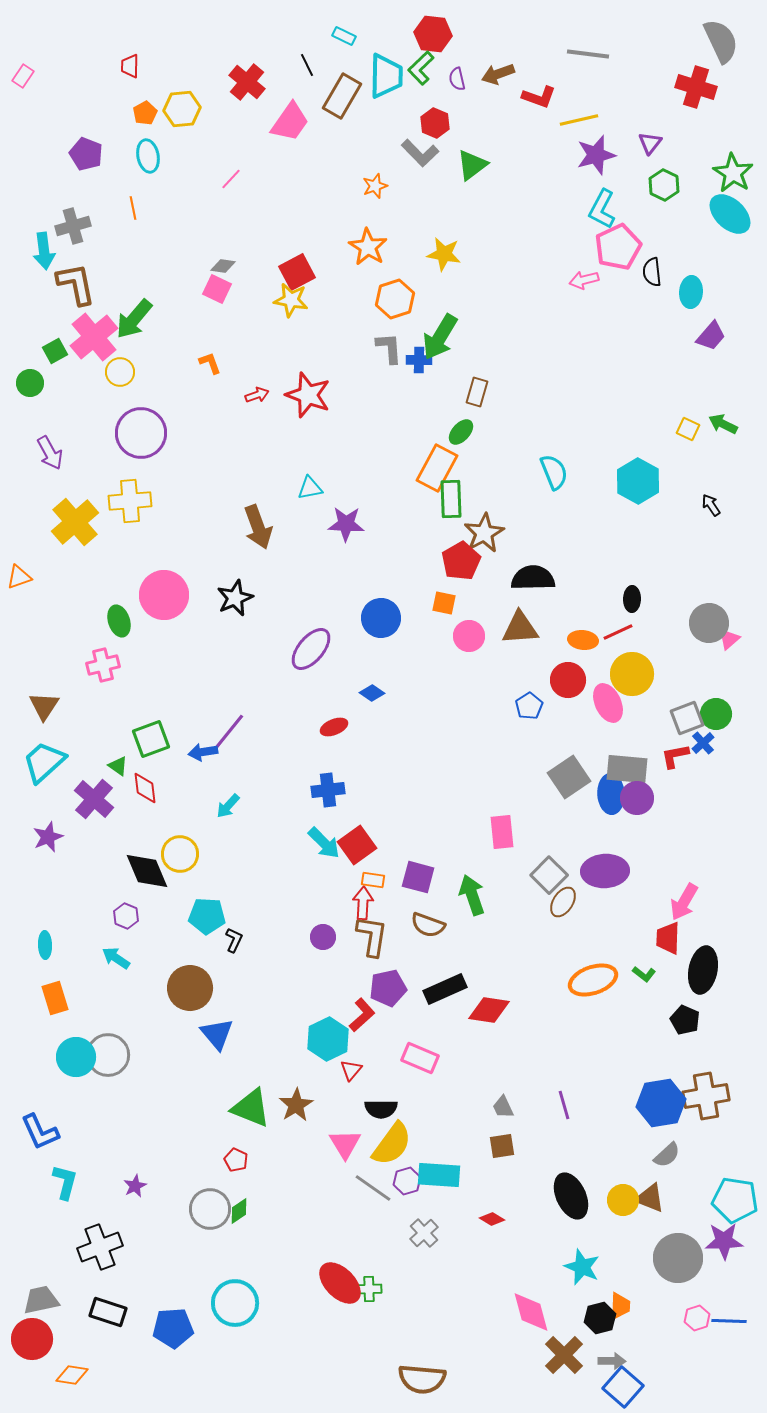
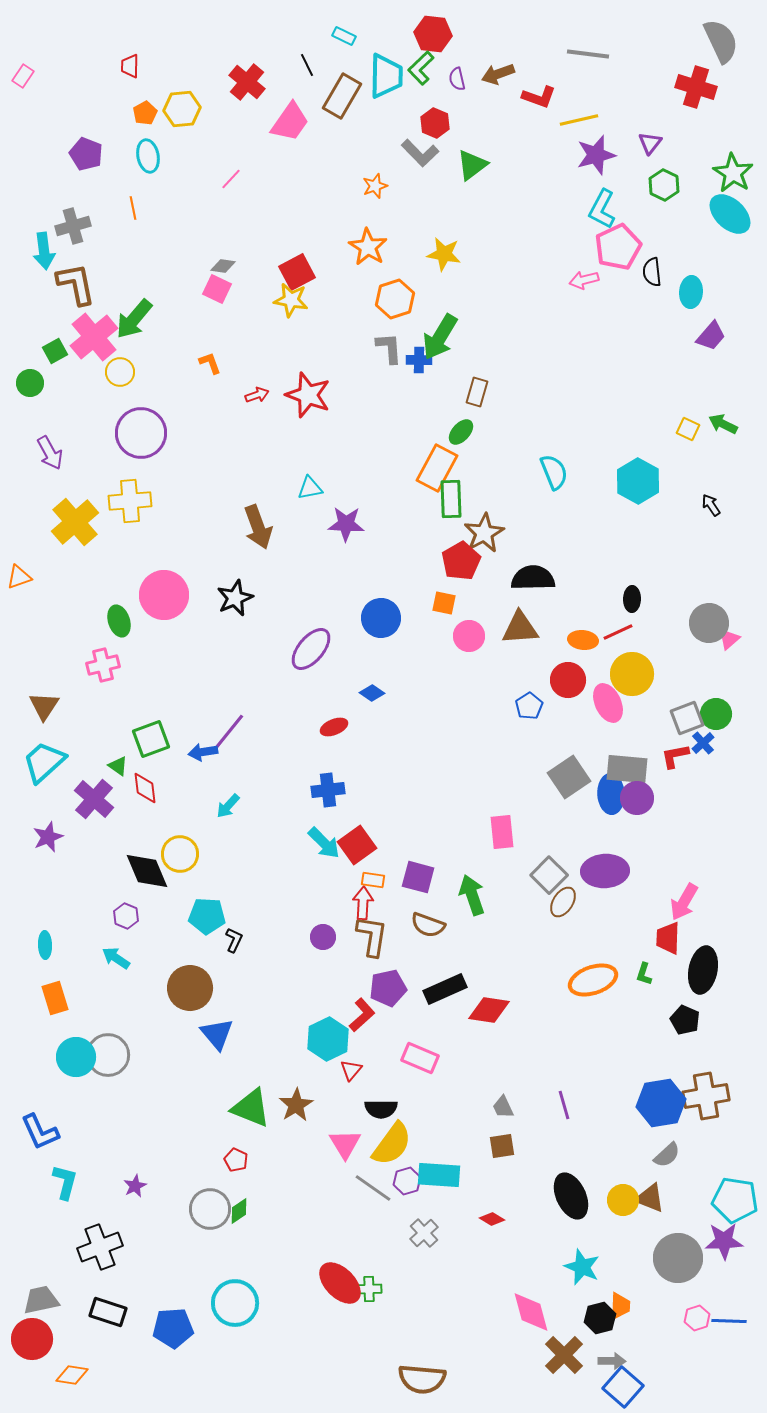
green L-shape at (644, 974): rotated 70 degrees clockwise
